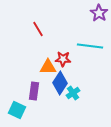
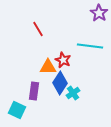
red star: moved 1 px down; rotated 21 degrees clockwise
